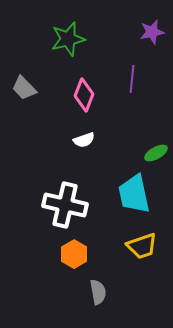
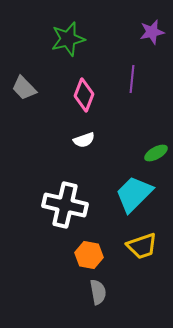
cyan trapezoid: rotated 57 degrees clockwise
orange hexagon: moved 15 px right, 1 px down; rotated 20 degrees counterclockwise
